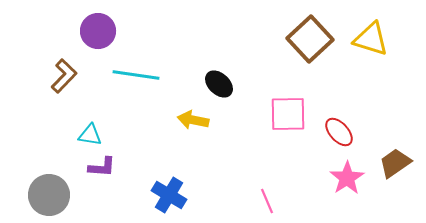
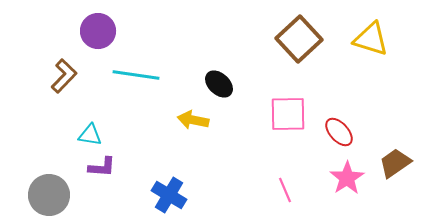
brown square: moved 11 px left
pink line: moved 18 px right, 11 px up
